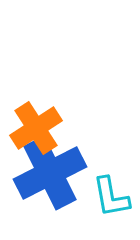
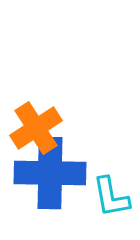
blue cross: rotated 28 degrees clockwise
